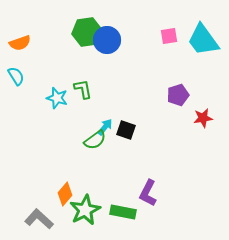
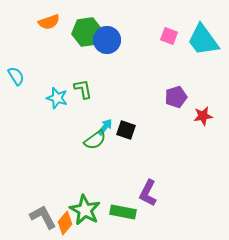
pink square: rotated 30 degrees clockwise
orange semicircle: moved 29 px right, 21 px up
purple pentagon: moved 2 px left, 2 px down
red star: moved 2 px up
orange diamond: moved 29 px down
green star: rotated 16 degrees counterclockwise
gray L-shape: moved 4 px right, 2 px up; rotated 20 degrees clockwise
